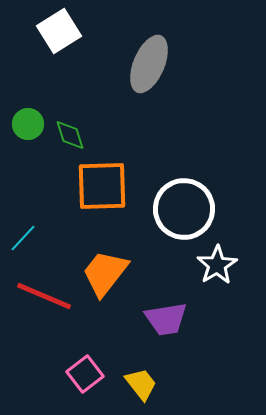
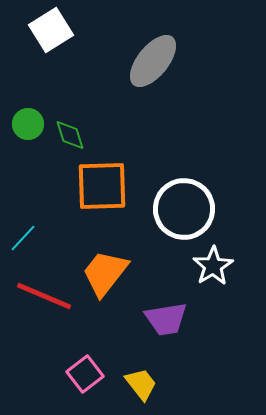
white square: moved 8 px left, 1 px up
gray ellipse: moved 4 px right, 3 px up; rotated 16 degrees clockwise
white star: moved 4 px left, 1 px down
